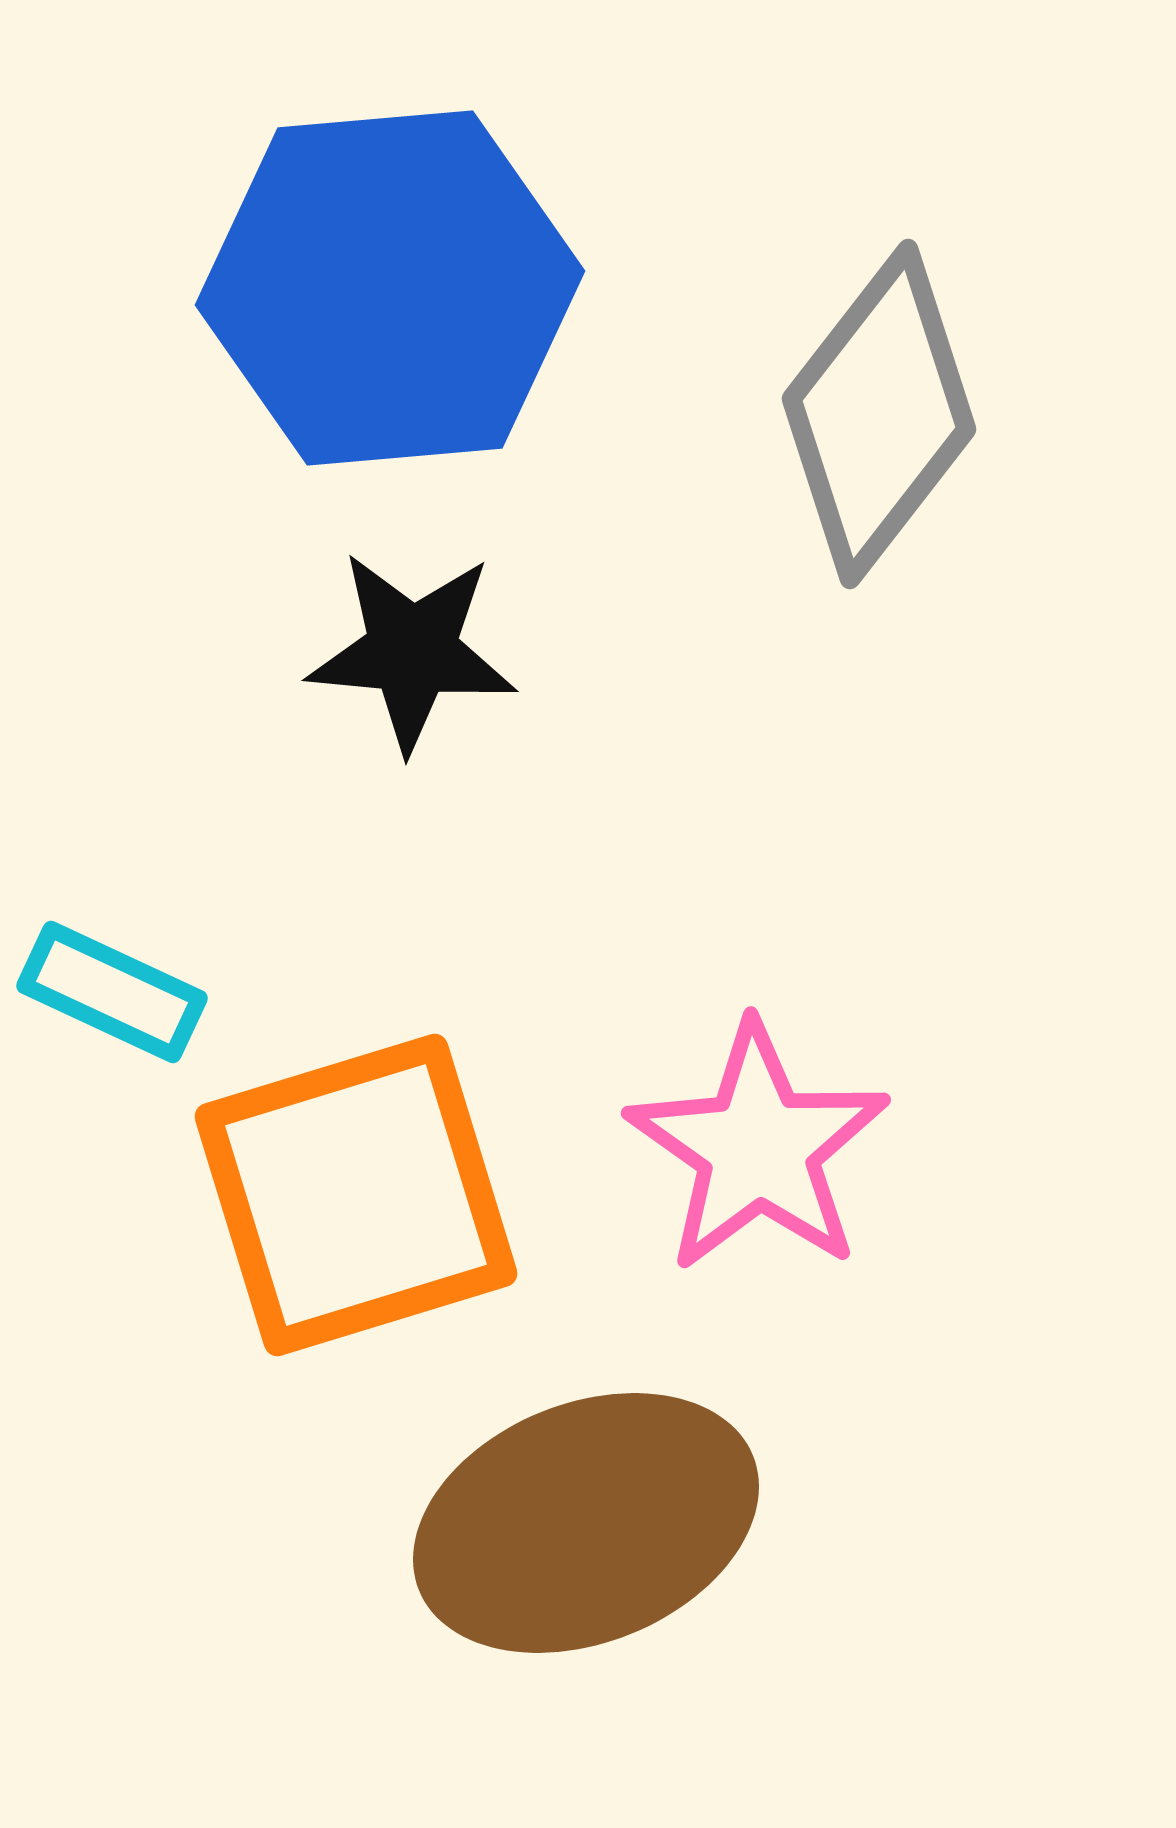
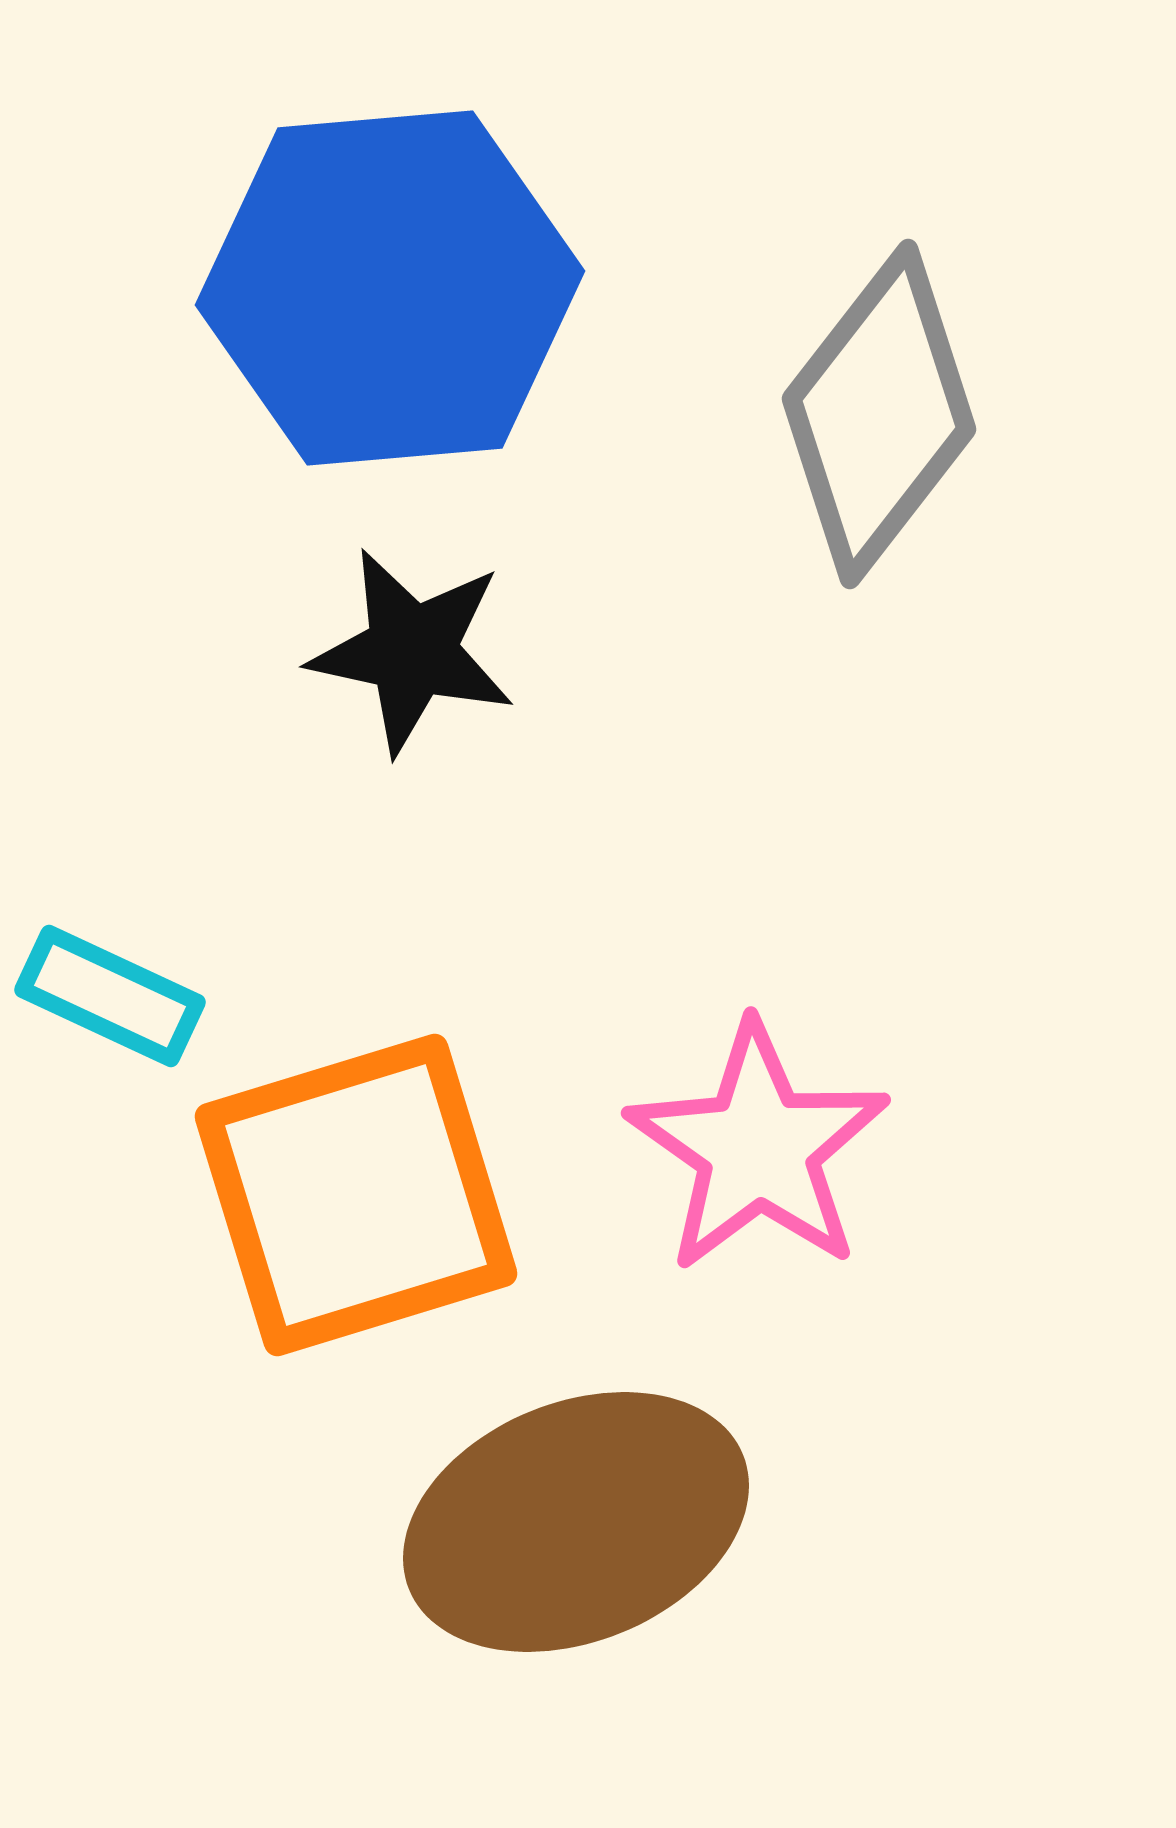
black star: rotated 7 degrees clockwise
cyan rectangle: moved 2 px left, 4 px down
brown ellipse: moved 10 px left, 1 px up
